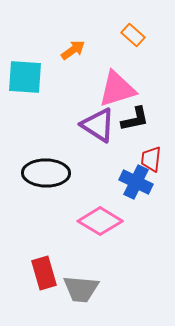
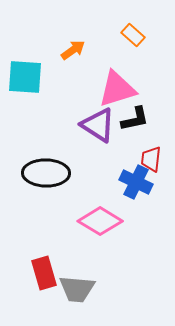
gray trapezoid: moved 4 px left
